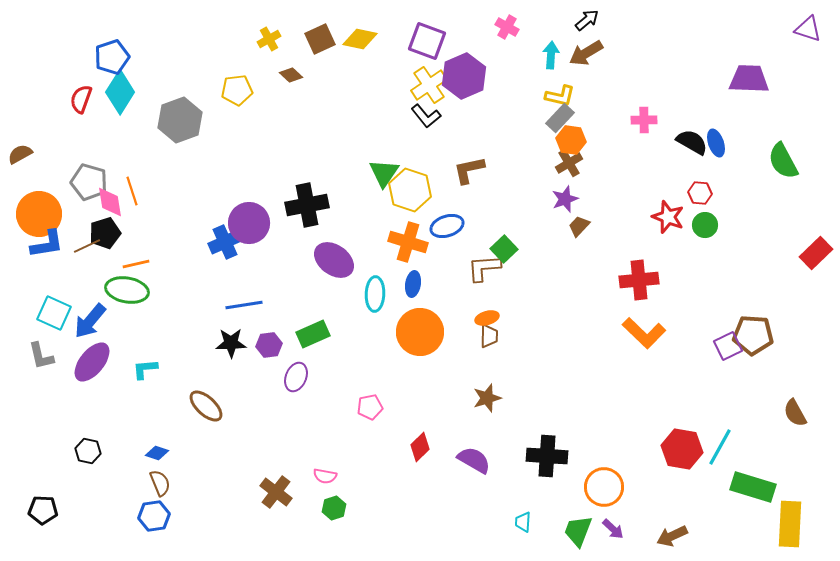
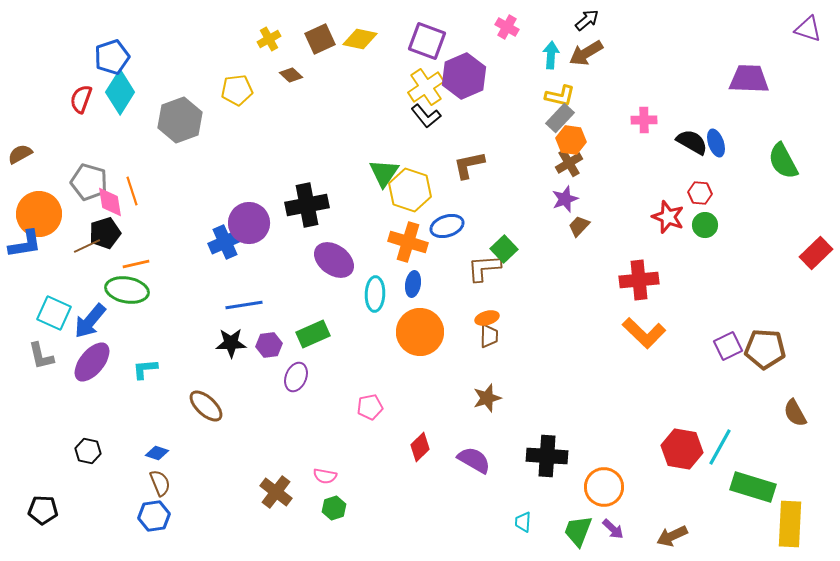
yellow cross at (429, 85): moved 3 px left, 2 px down
brown L-shape at (469, 170): moved 5 px up
blue L-shape at (47, 244): moved 22 px left
brown pentagon at (753, 335): moved 12 px right, 14 px down
